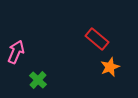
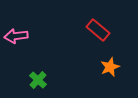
red rectangle: moved 1 px right, 9 px up
pink arrow: moved 16 px up; rotated 120 degrees counterclockwise
